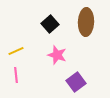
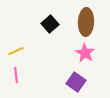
pink star: moved 28 px right, 2 px up; rotated 12 degrees clockwise
purple square: rotated 18 degrees counterclockwise
